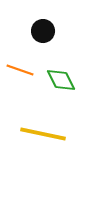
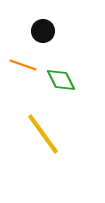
orange line: moved 3 px right, 5 px up
yellow line: rotated 42 degrees clockwise
